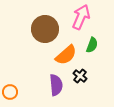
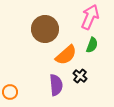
pink arrow: moved 9 px right
